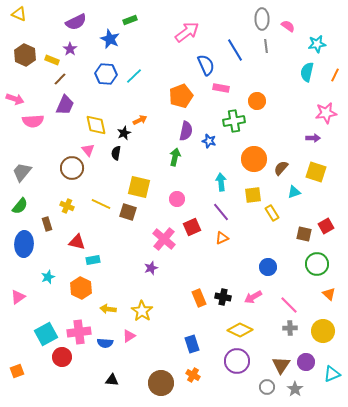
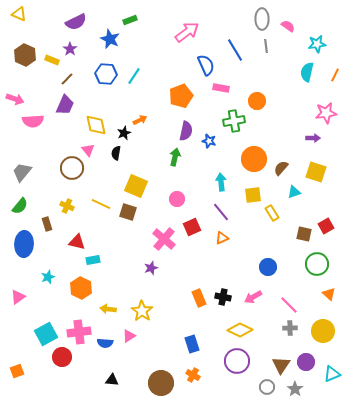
cyan line at (134, 76): rotated 12 degrees counterclockwise
brown line at (60, 79): moved 7 px right
yellow square at (139, 187): moved 3 px left, 1 px up; rotated 10 degrees clockwise
